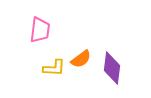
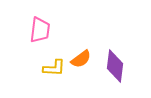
purple diamond: moved 3 px right, 2 px up
